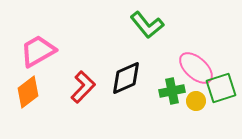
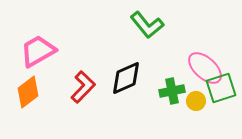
pink ellipse: moved 9 px right
